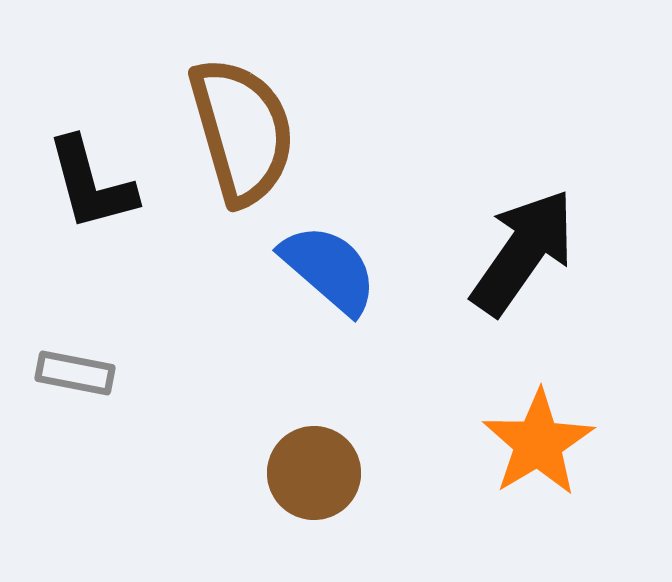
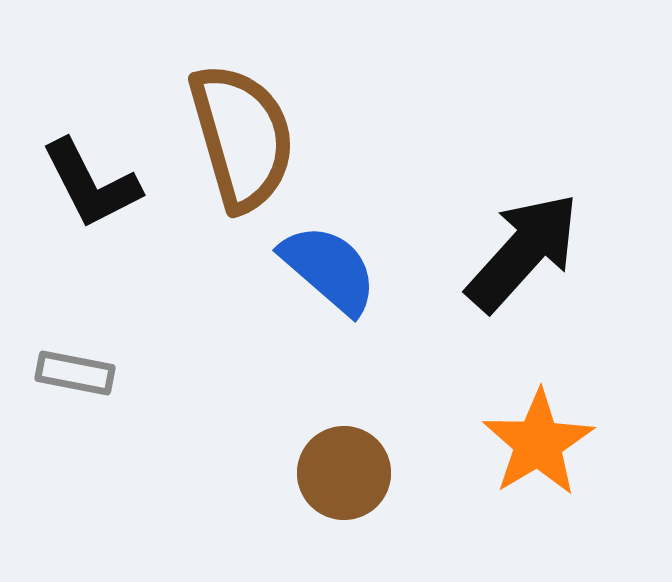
brown semicircle: moved 6 px down
black L-shape: rotated 12 degrees counterclockwise
black arrow: rotated 7 degrees clockwise
brown circle: moved 30 px right
